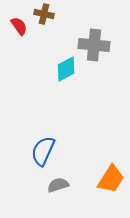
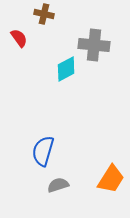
red semicircle: moved 12 px down
blue semicircle: rotated 8 degrees counterclockwise
